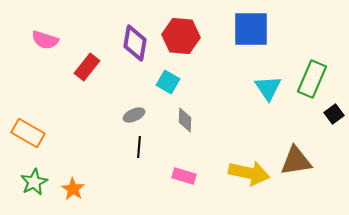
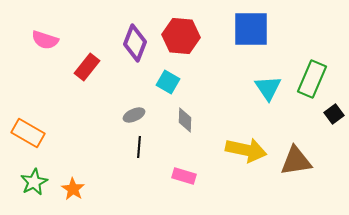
purple diamond: rotated 12 degrees clockwise
yellow arrow: moved 3 px left, 23 px up
